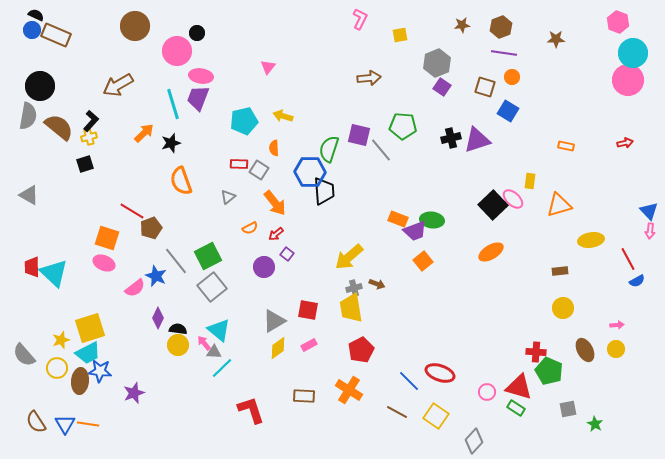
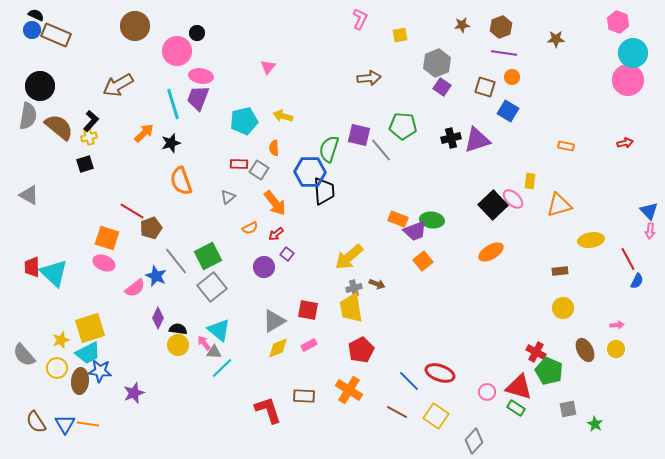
blue semicircle at (637, 281): rotated 35 degrees counterclockwise
yellow diamond at (278, 348): rotated 15 degrees clockwise
red cross at (536, 352): rotated 24 degrees clockwise
red L-shape at (251, 410): moved 17 px right
